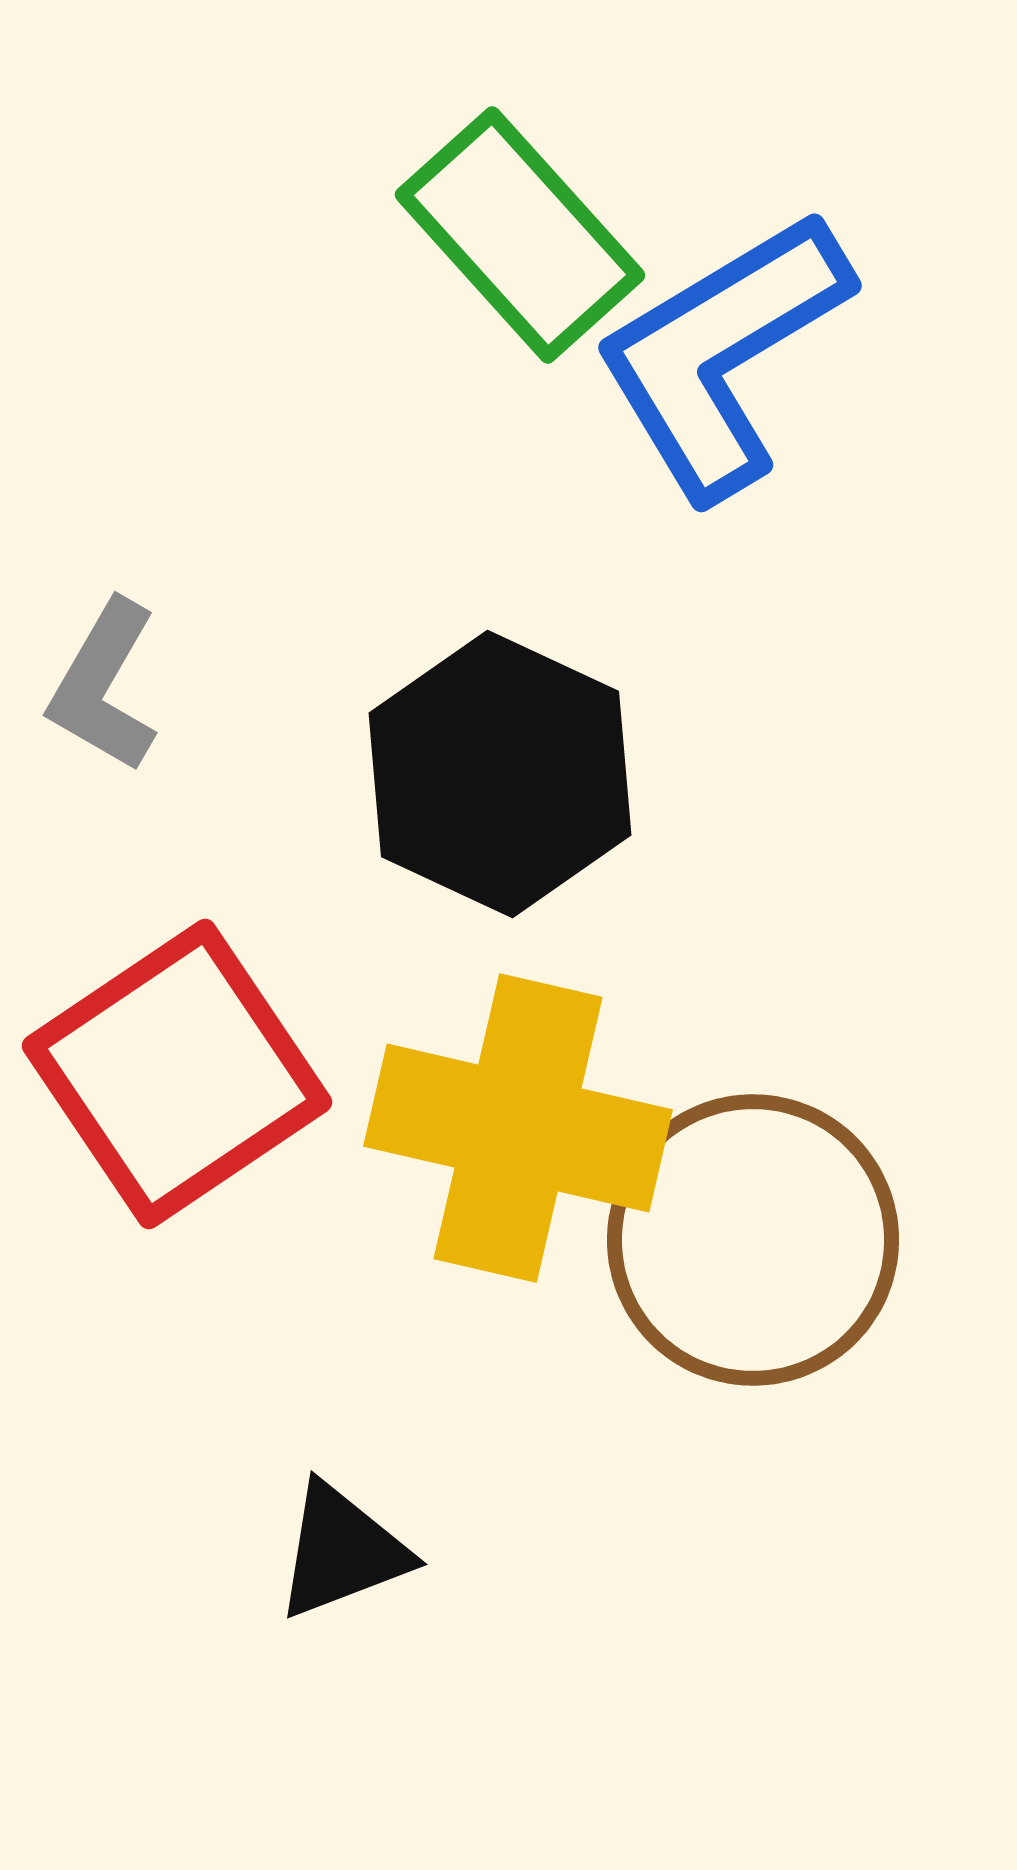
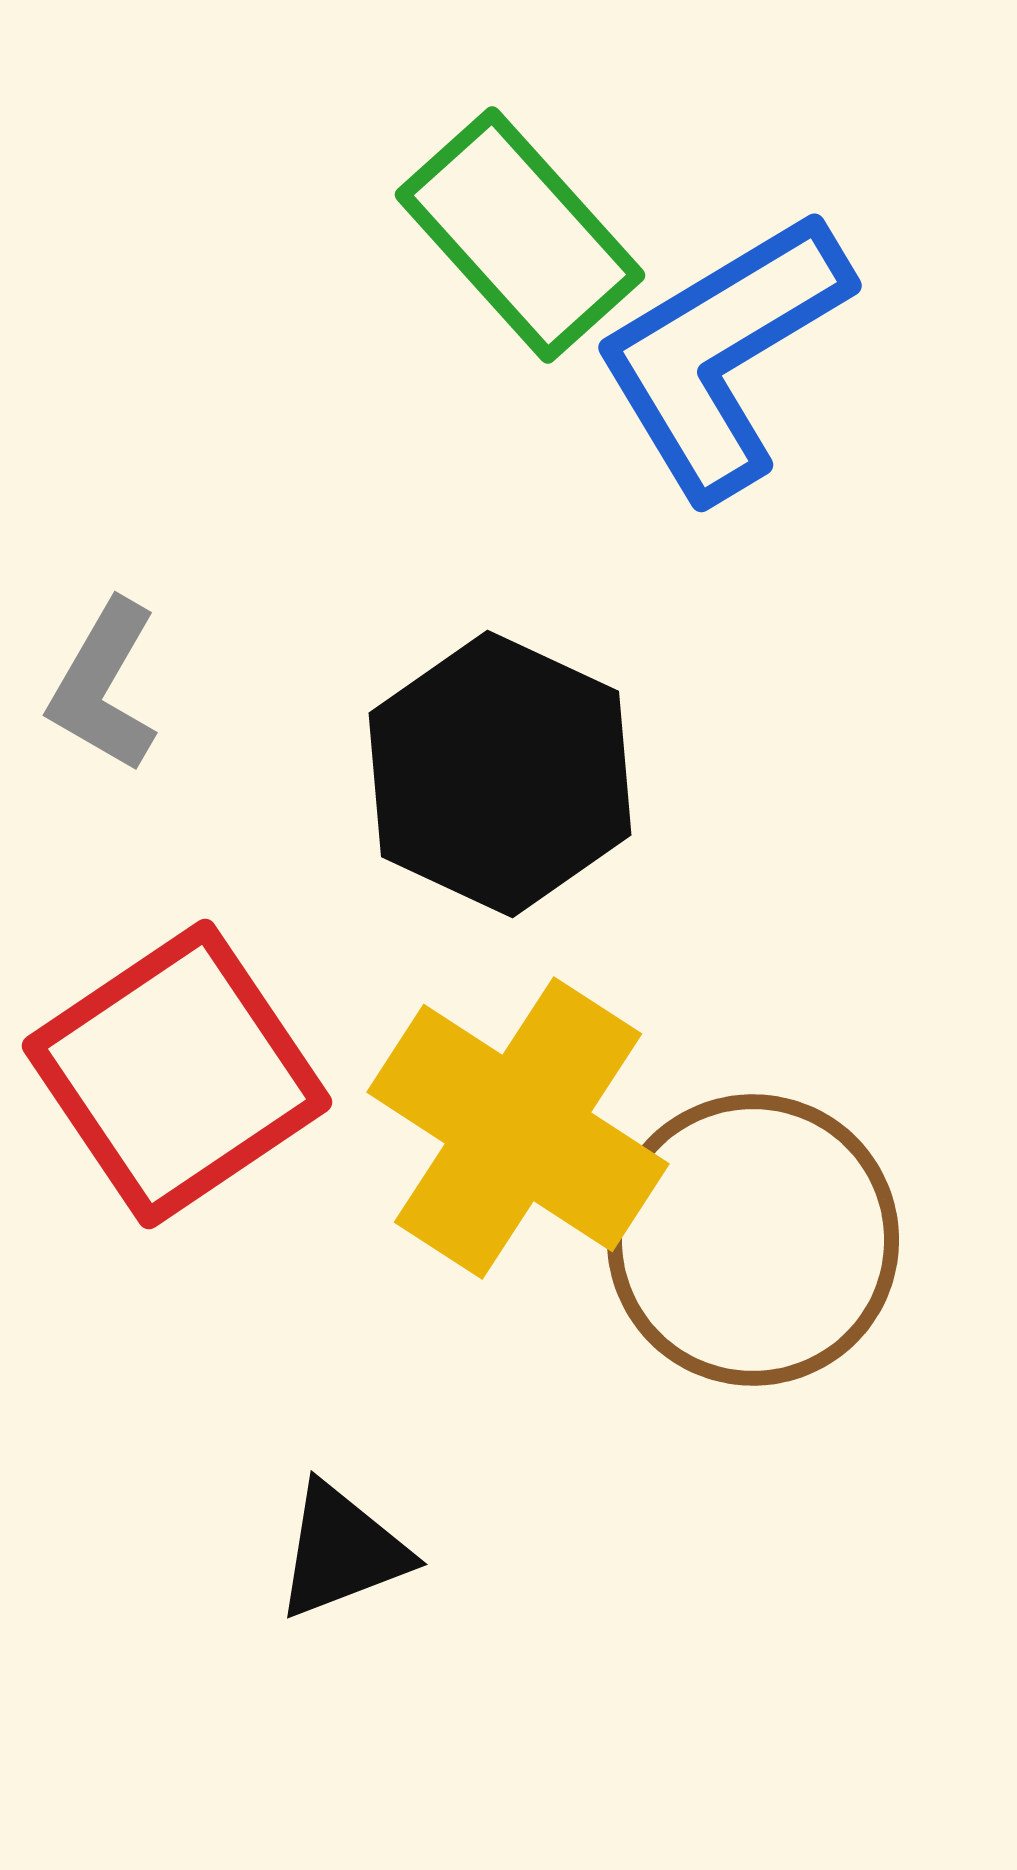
yellow cross: rotated 20 degrees clockwise
